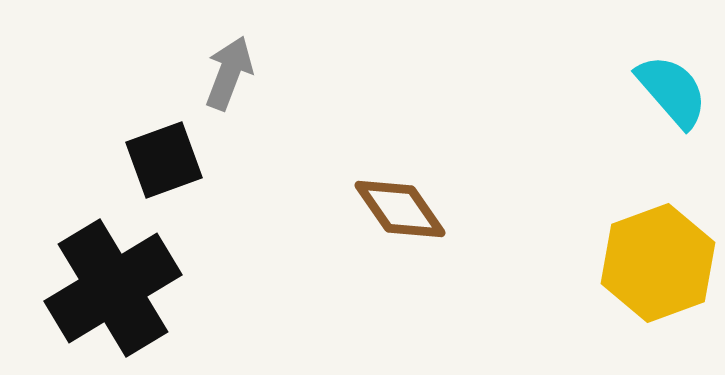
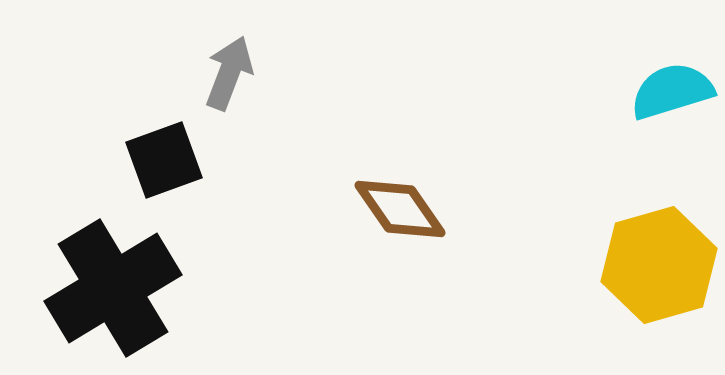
cyan semicircle: rotated 66 degrees counterclockwise
yellow hexagon: moved 1 px right, 2 px down; rotated 4 degrees clockwise
